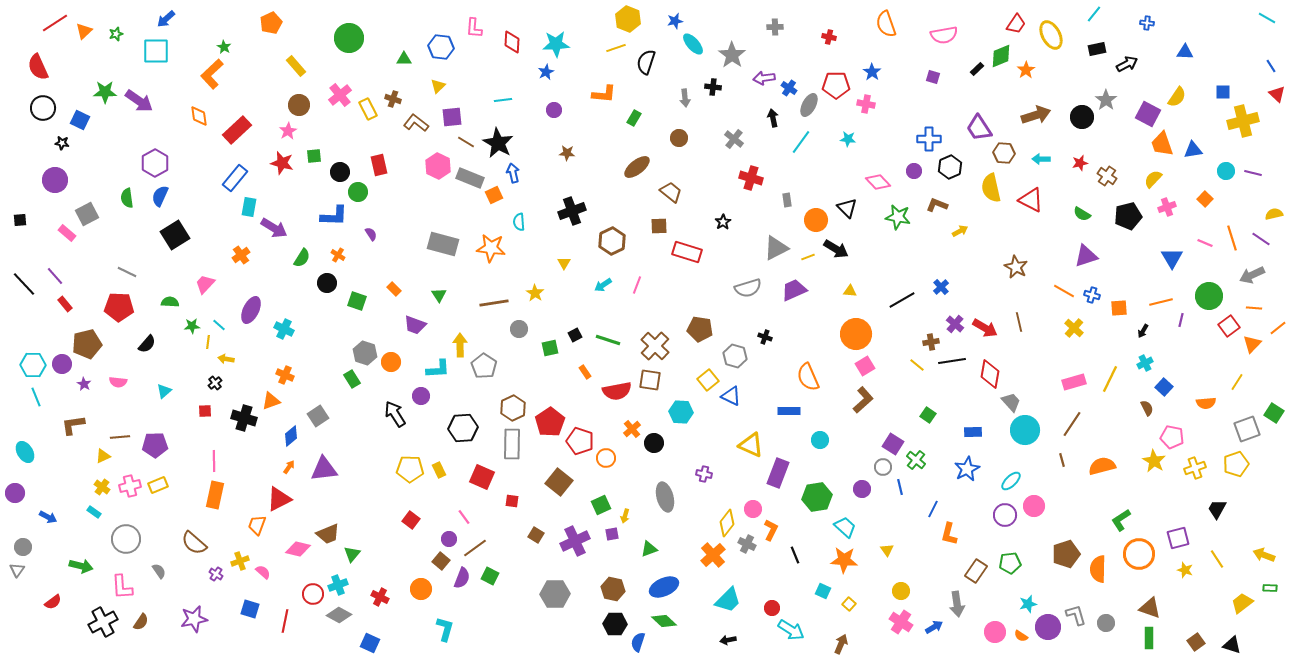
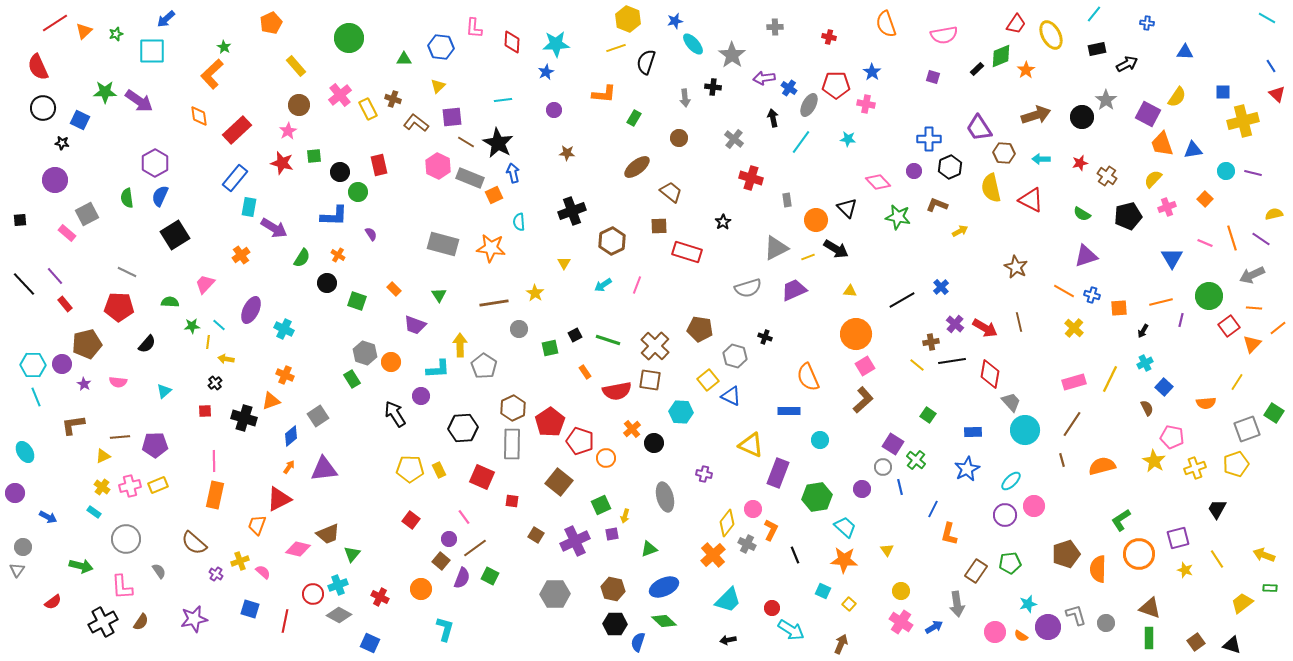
cyan square at (156, 51): moved 4 px left
